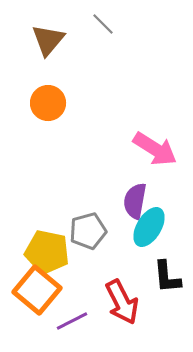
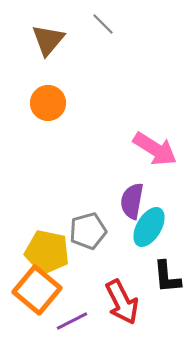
purple semicircle: moved 3 px left
